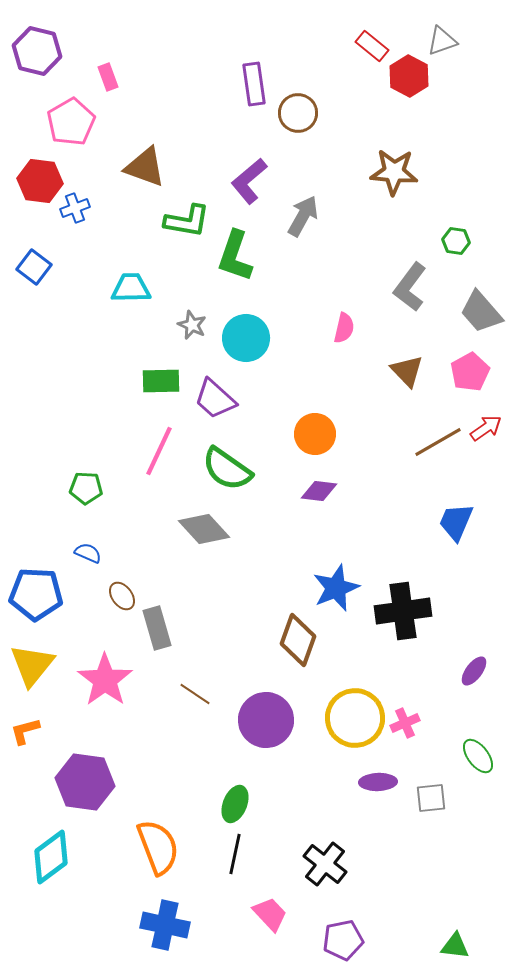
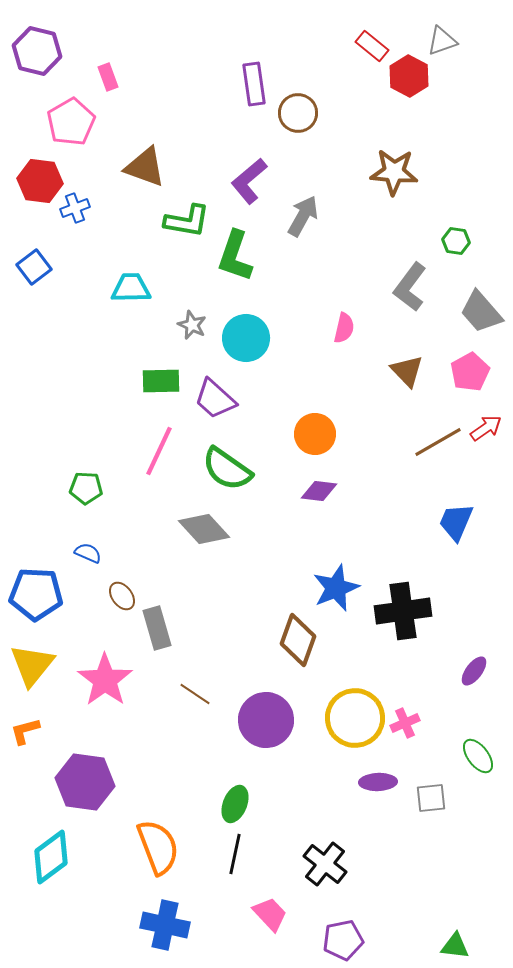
blue square at (34, 267): rotated 16 degrees clockwise
